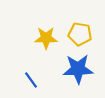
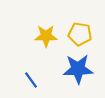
yellow star: moved 2 px up
